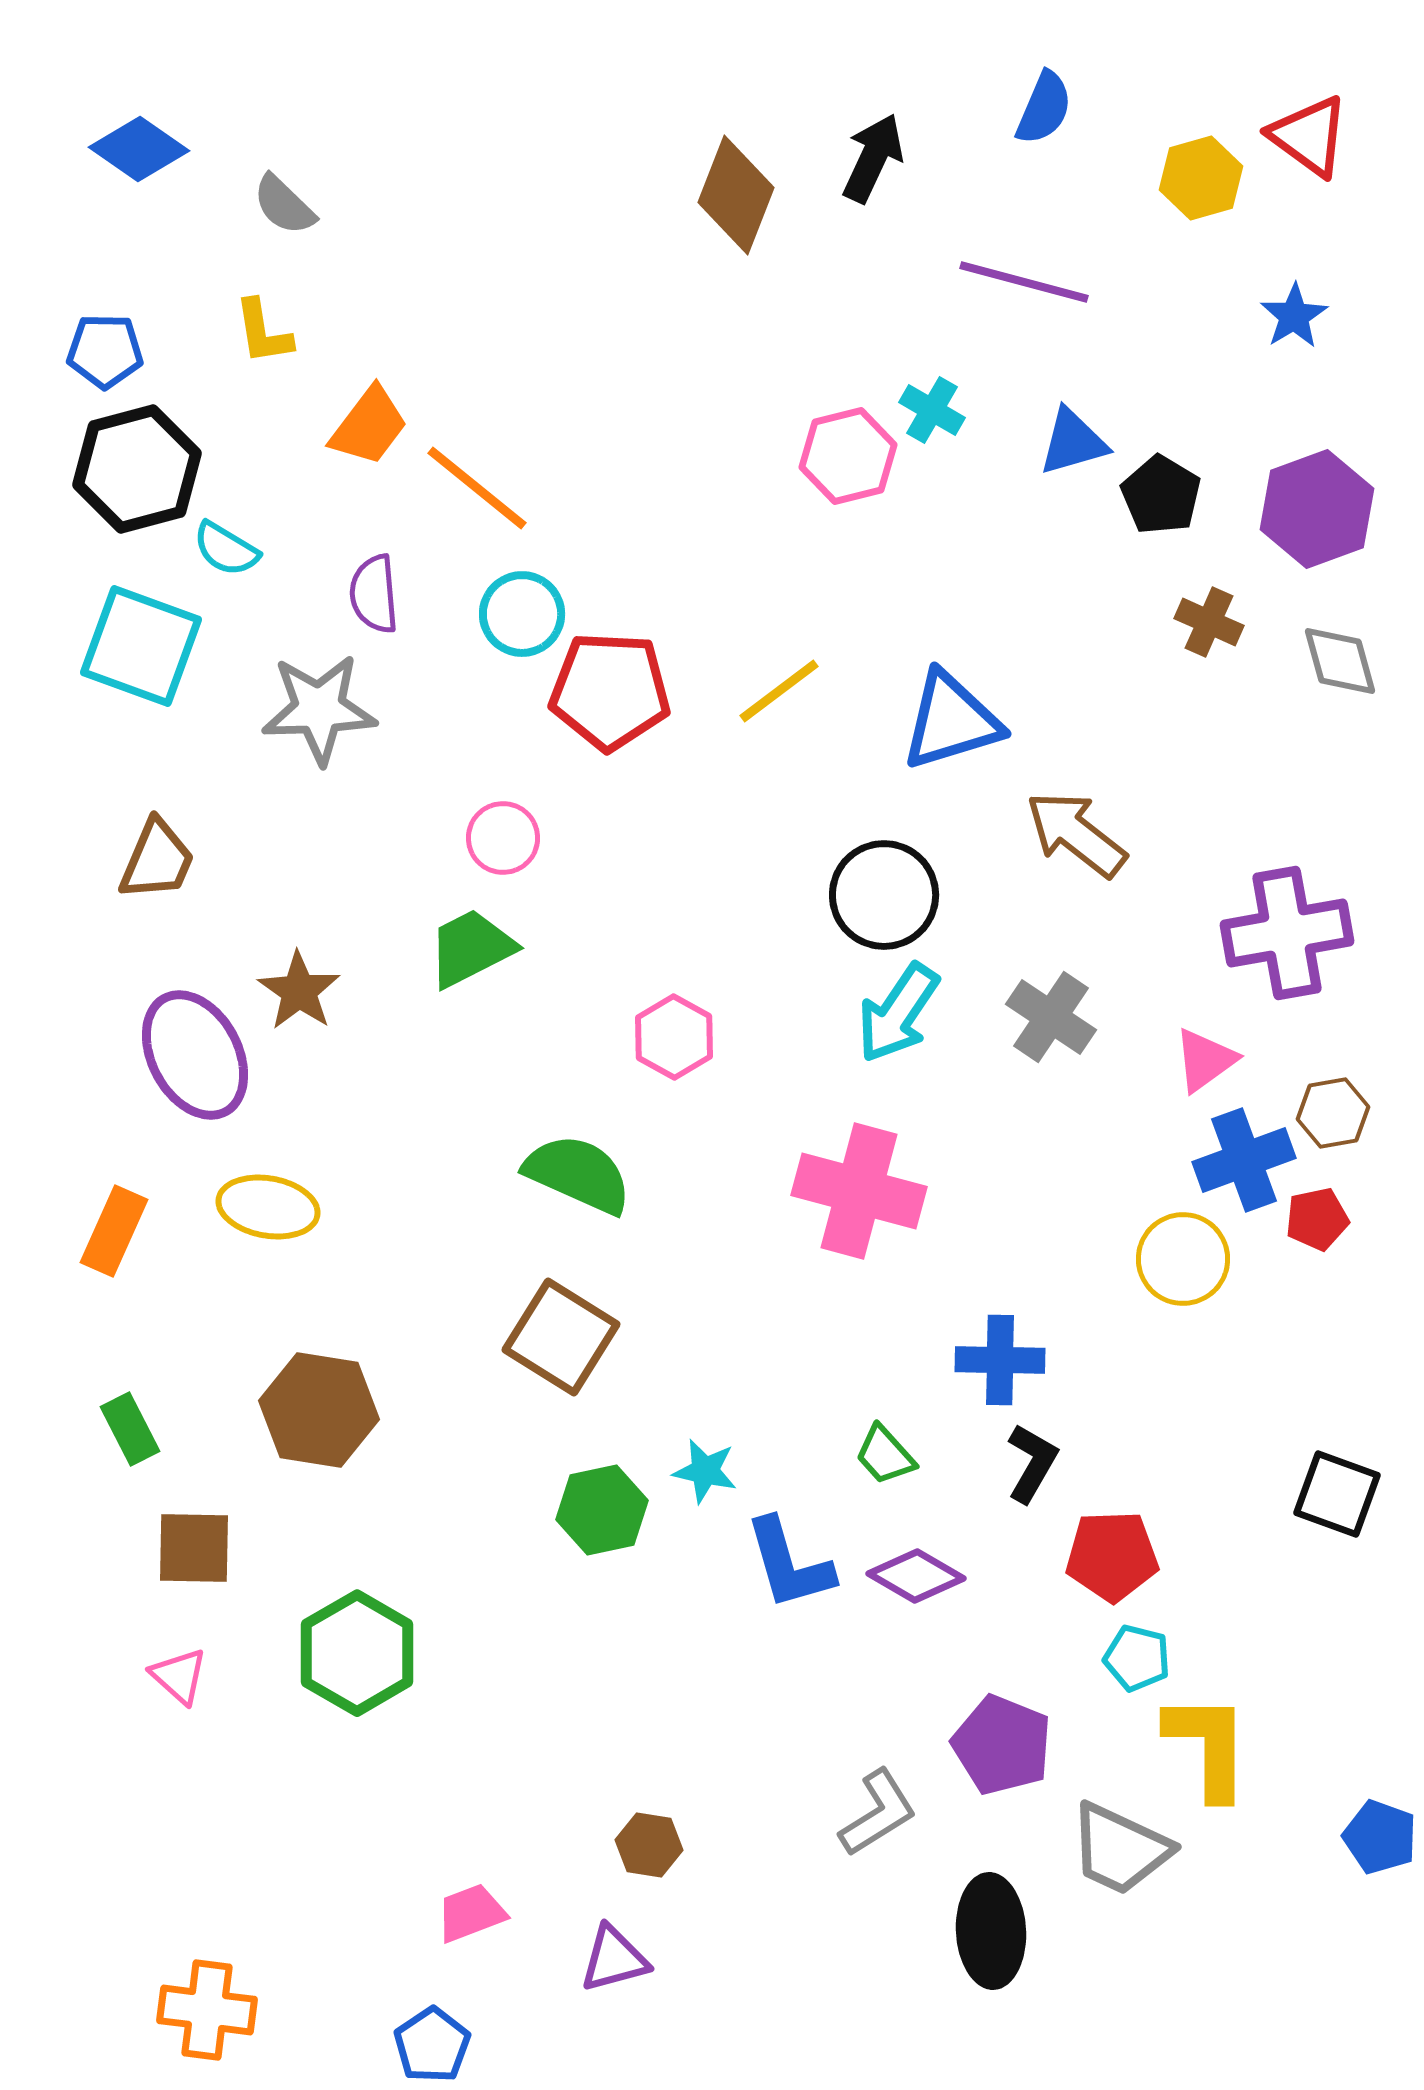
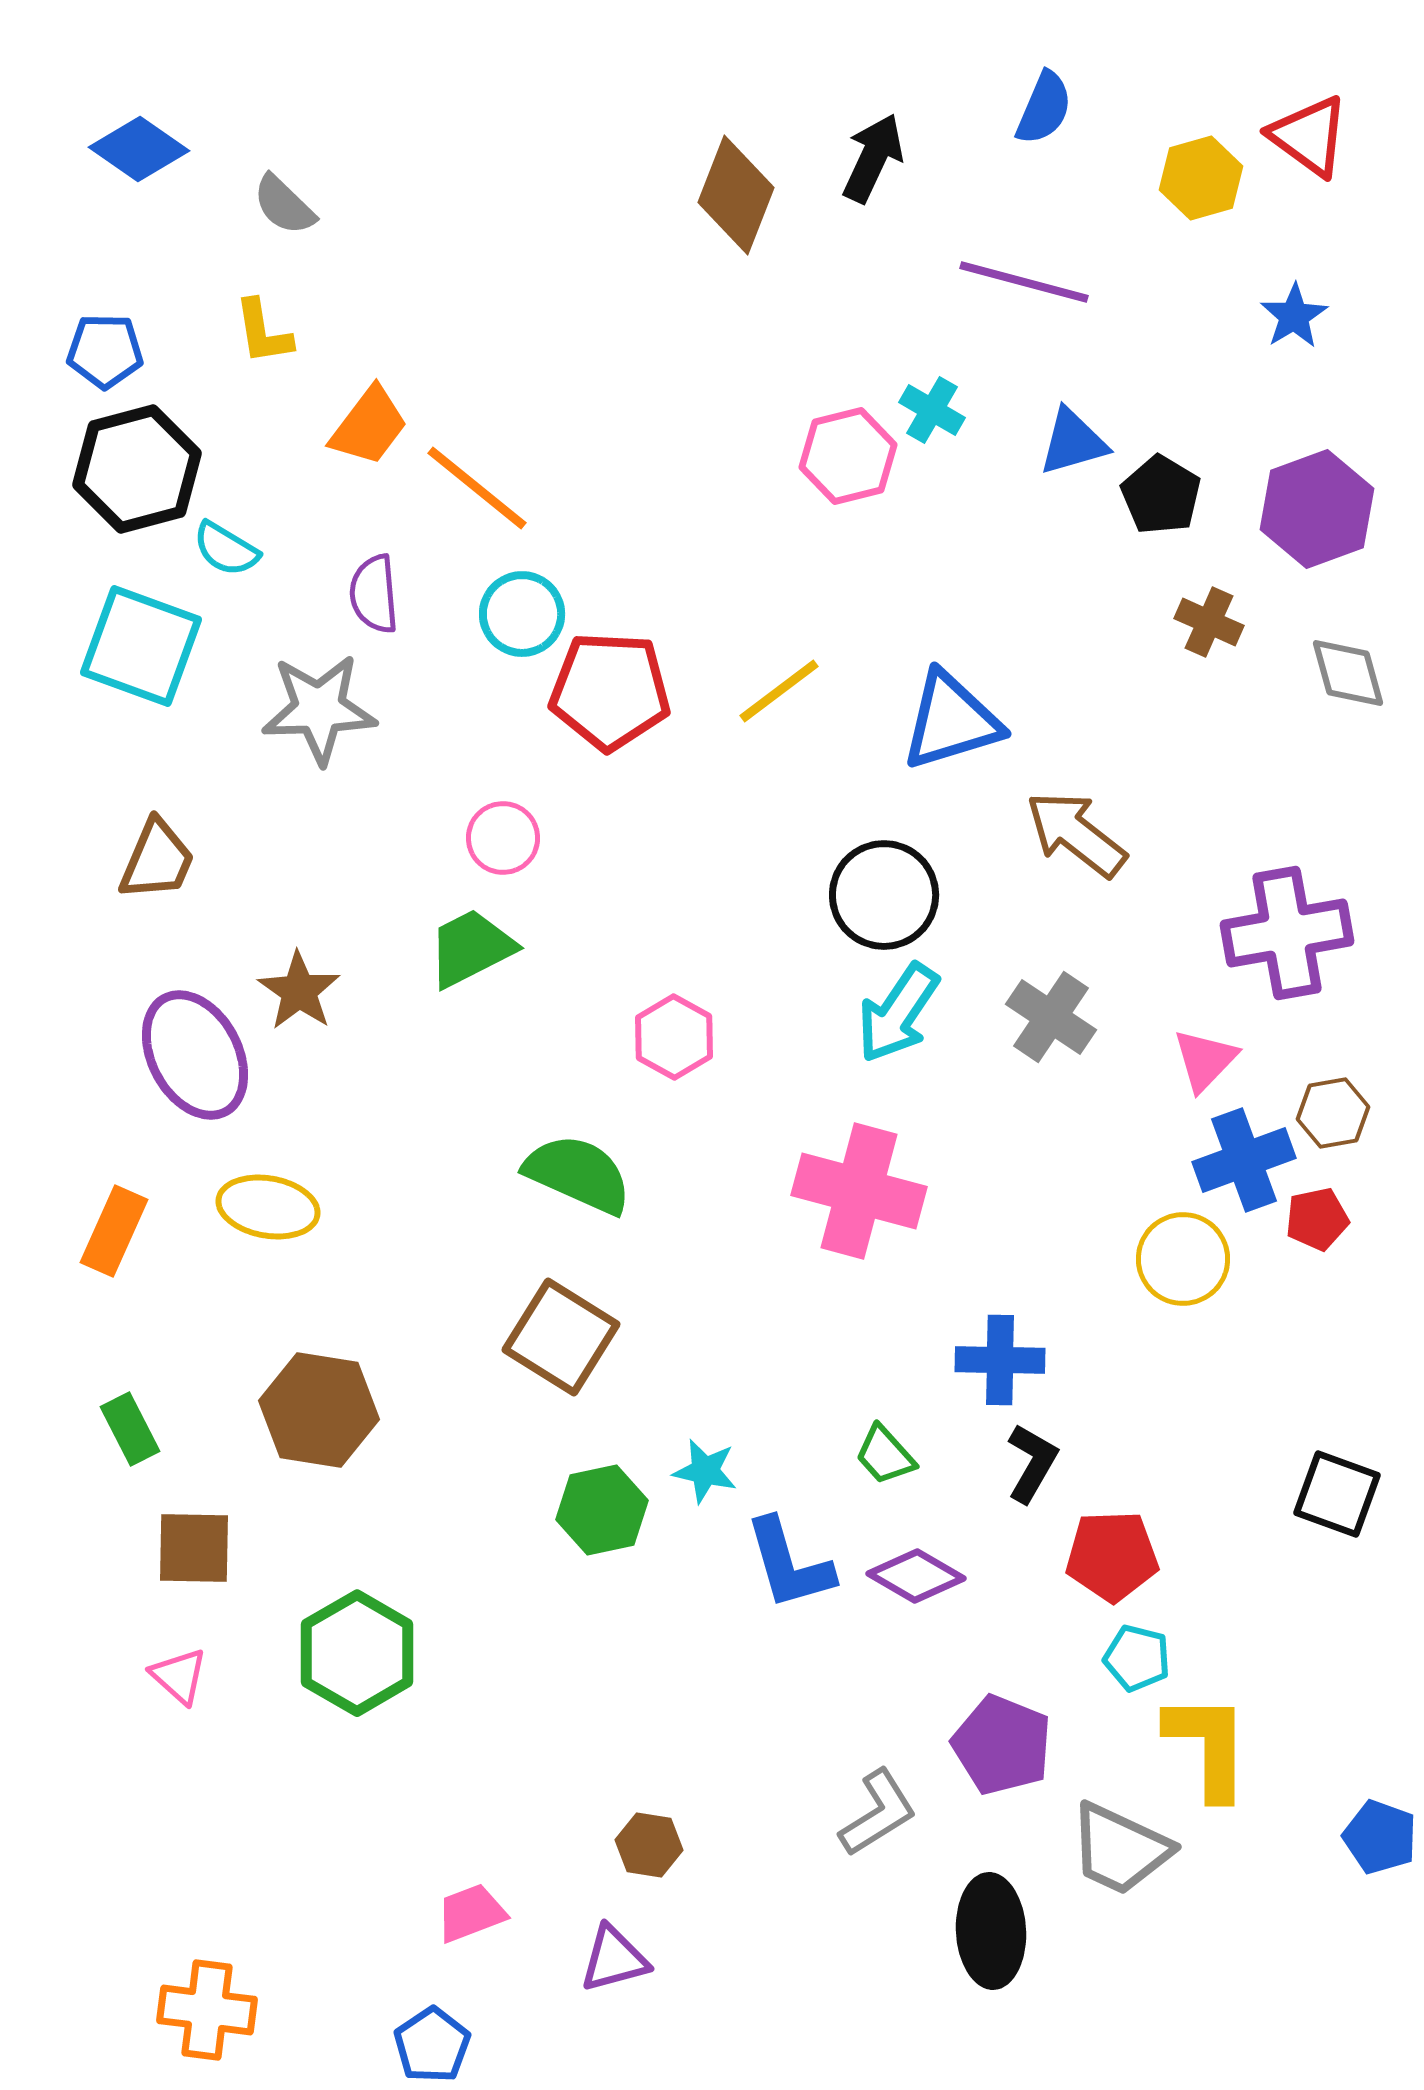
gray diamond at (1340, 661): moved 8 px right, 12 px down
pink triangle at (1205, 1060): rotated 10 degrees counterclockwise
